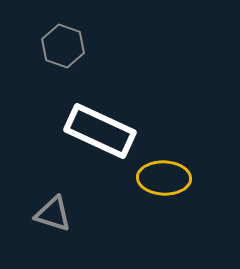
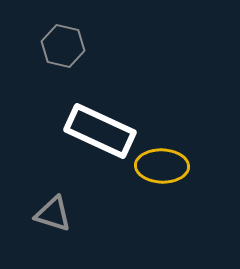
gray hexagon: rotated 6 degrees counterclockwise
yellow ellipse: moved 2 px left, 12 px up
